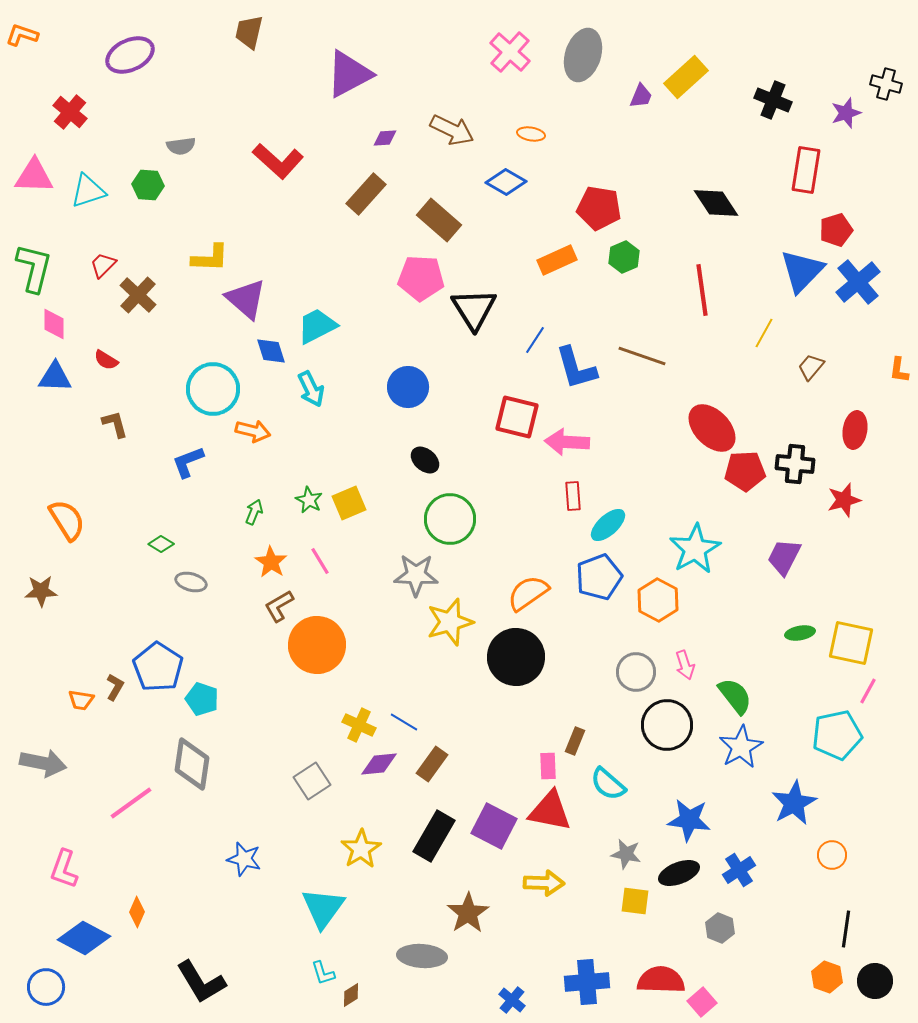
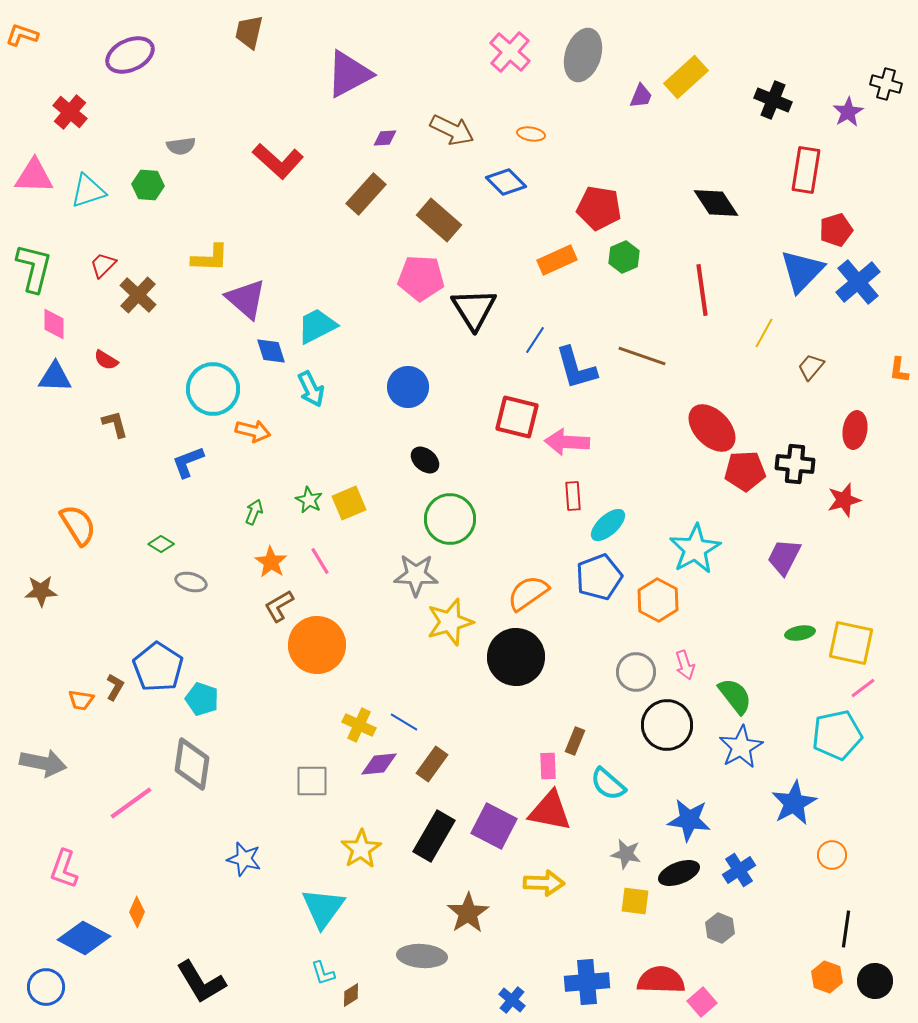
purple star at (846, 113): moved 2 px right, 1 px up; rotated 12 degrees counterclockwise
blue diamond at (506, 182): rotated 15 degrees clockwise
orange semicircle at (67, 520): moved 11 px right, 5 px down
pink line at (868, 691): moved 5 px left, 3 px up; rotated 24 degrees clockwise
gray square at (312, 781): rotated 33 degrees clockwise
